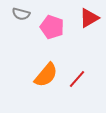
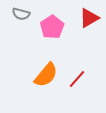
pink pentagon: rotated 20 degrees clockwise
